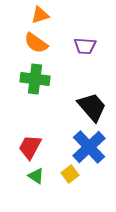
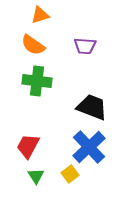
orange semicircle: moved 3 px left, 2 px down
green cross: moved 2 px right, 2 px down
black trapezoid: rotated 28 degrees counterclockwise
red trapezoid: moved 2 px left, 1 px up
green triangle: rotated 24 degrees clockwise
